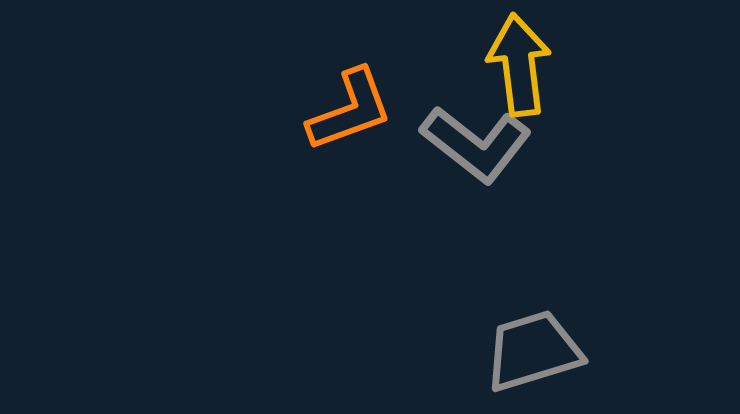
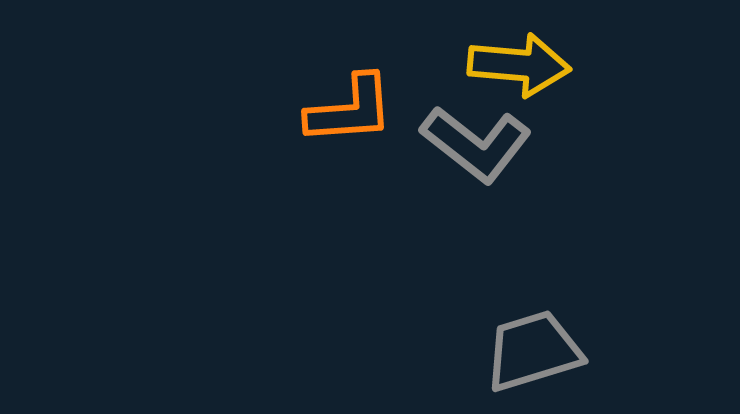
yellow arrow: rotated 102 degrees clockwise
orange L-shape: rotated 16 degrees clockwise
